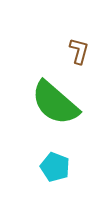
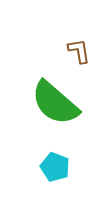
brown L-shape: rotated 24 degrees counterclockwise
